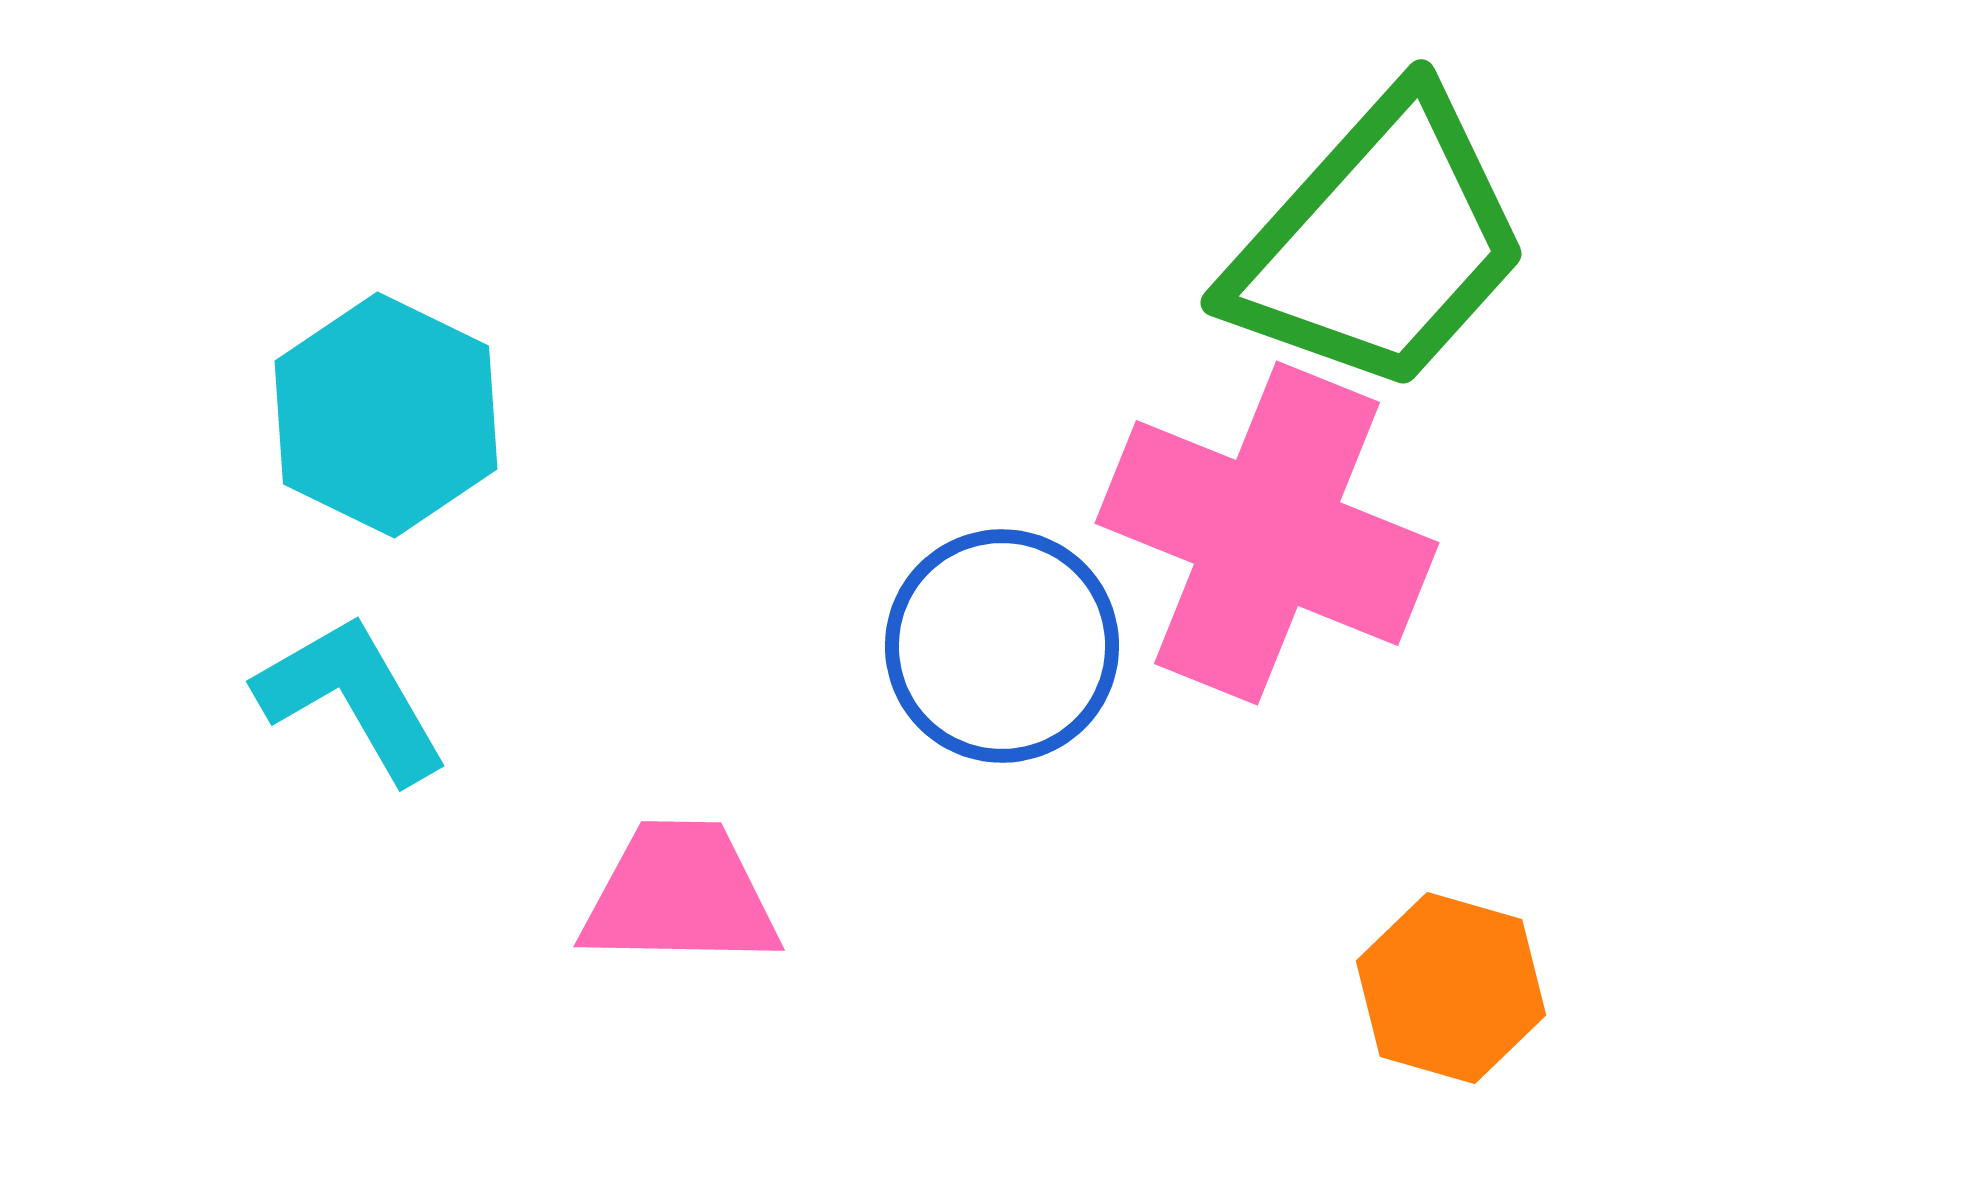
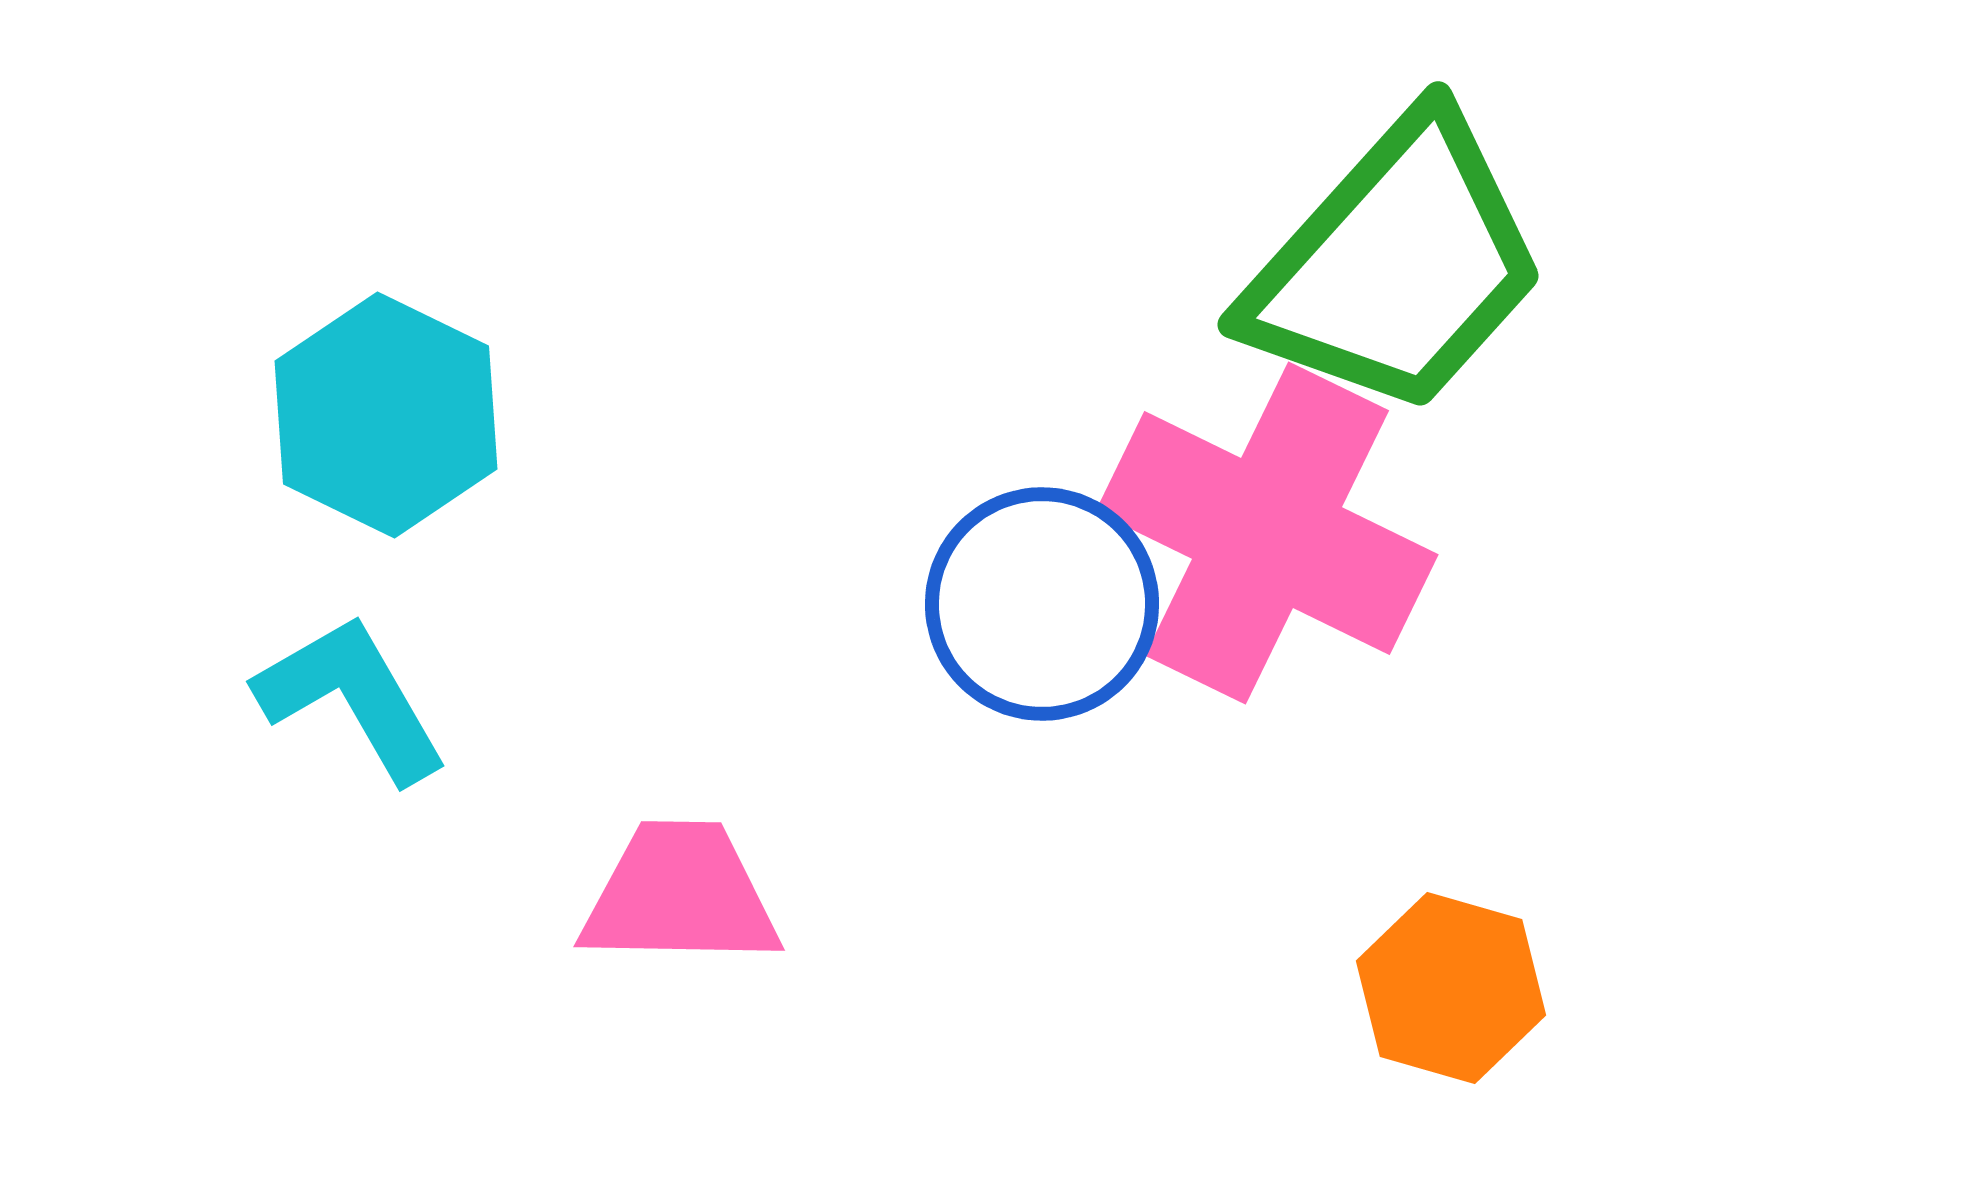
green trapezoid: moved 17 px right, 22 px down
pink cross: rotated 4 degrees clockwise
blue circle: moved 40 px right, 42 px up
